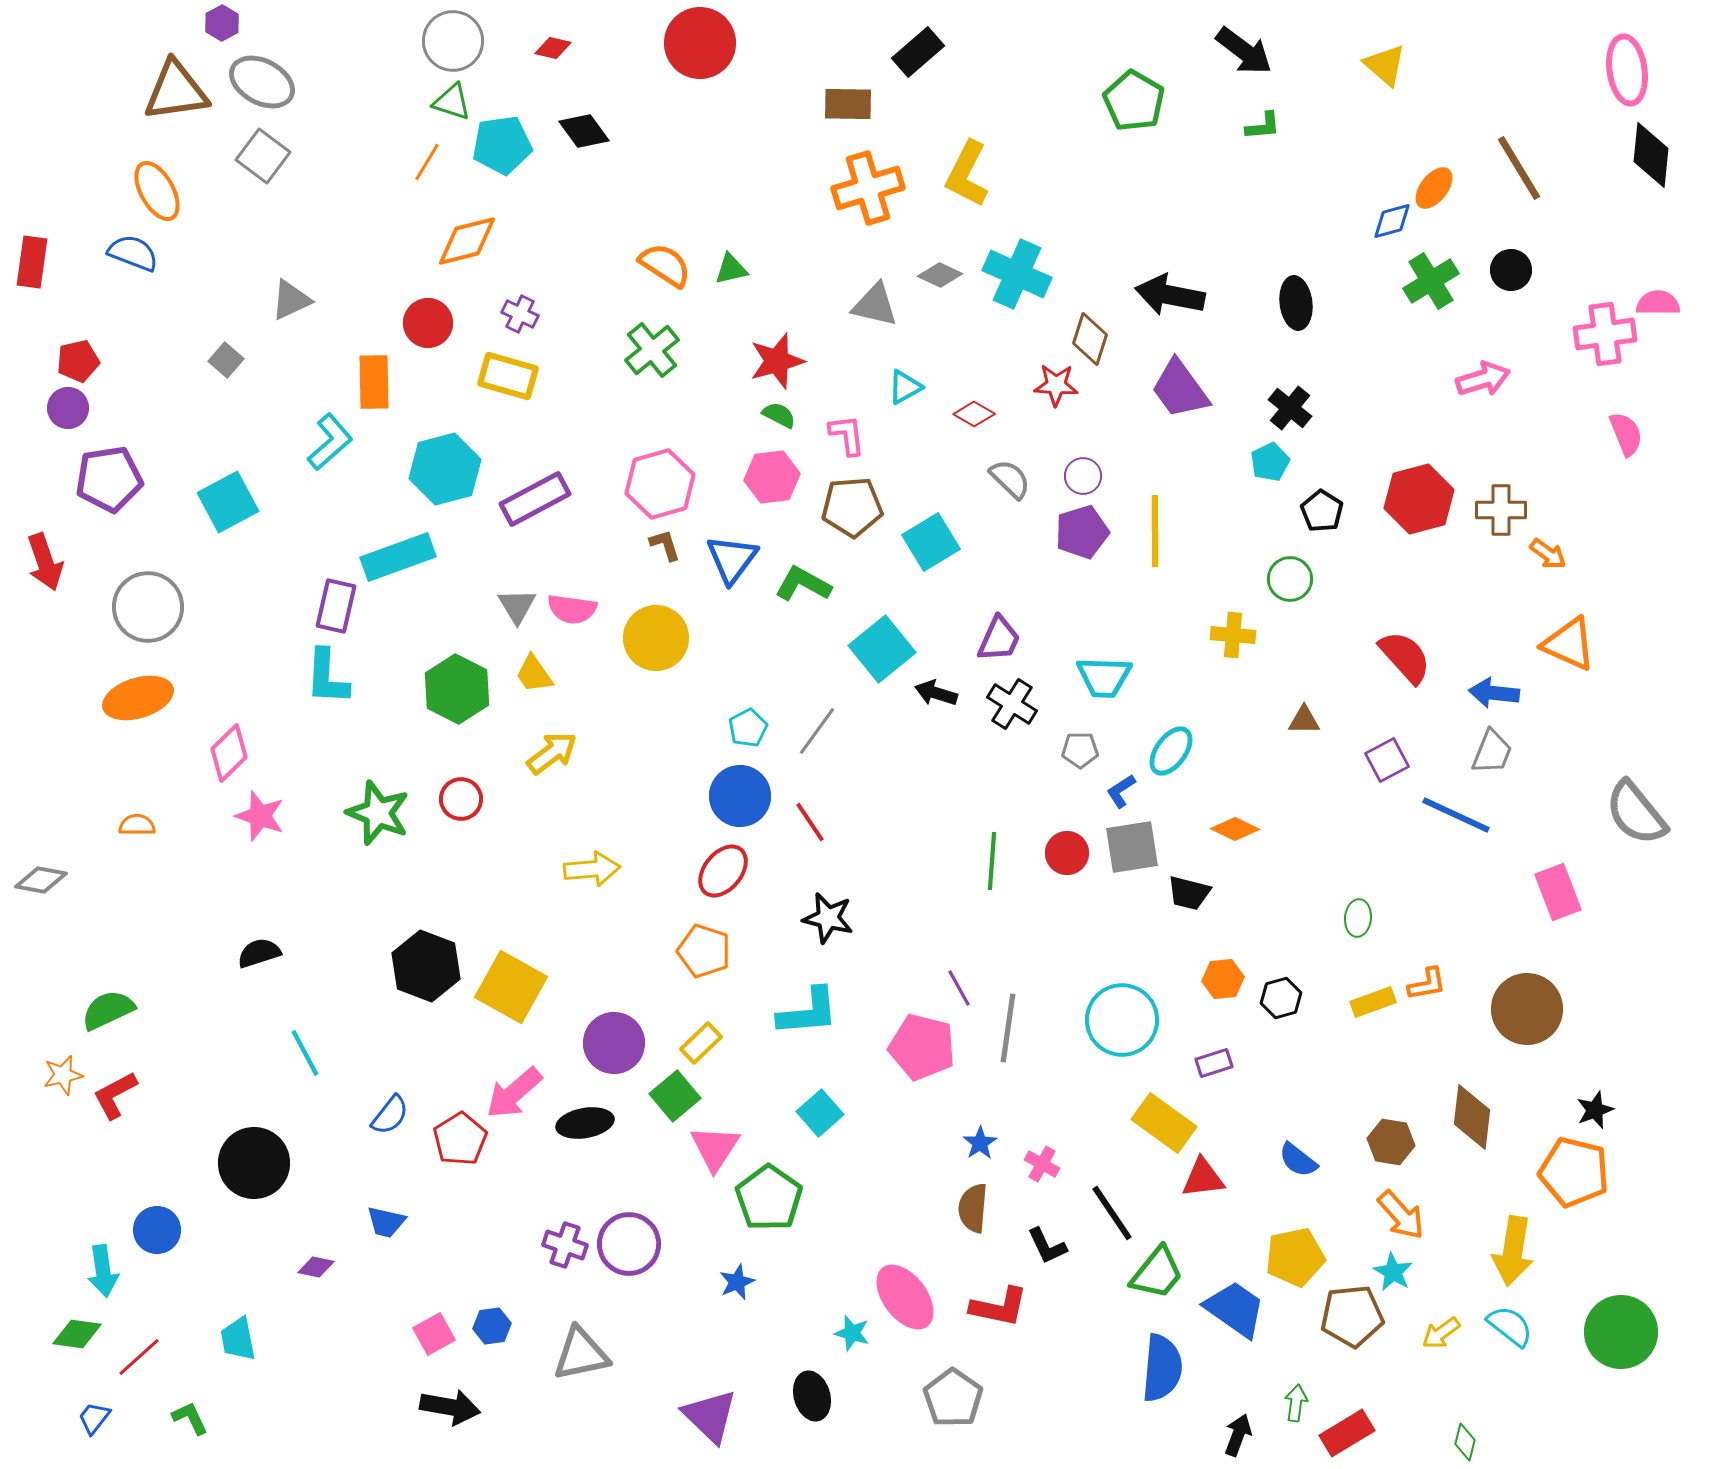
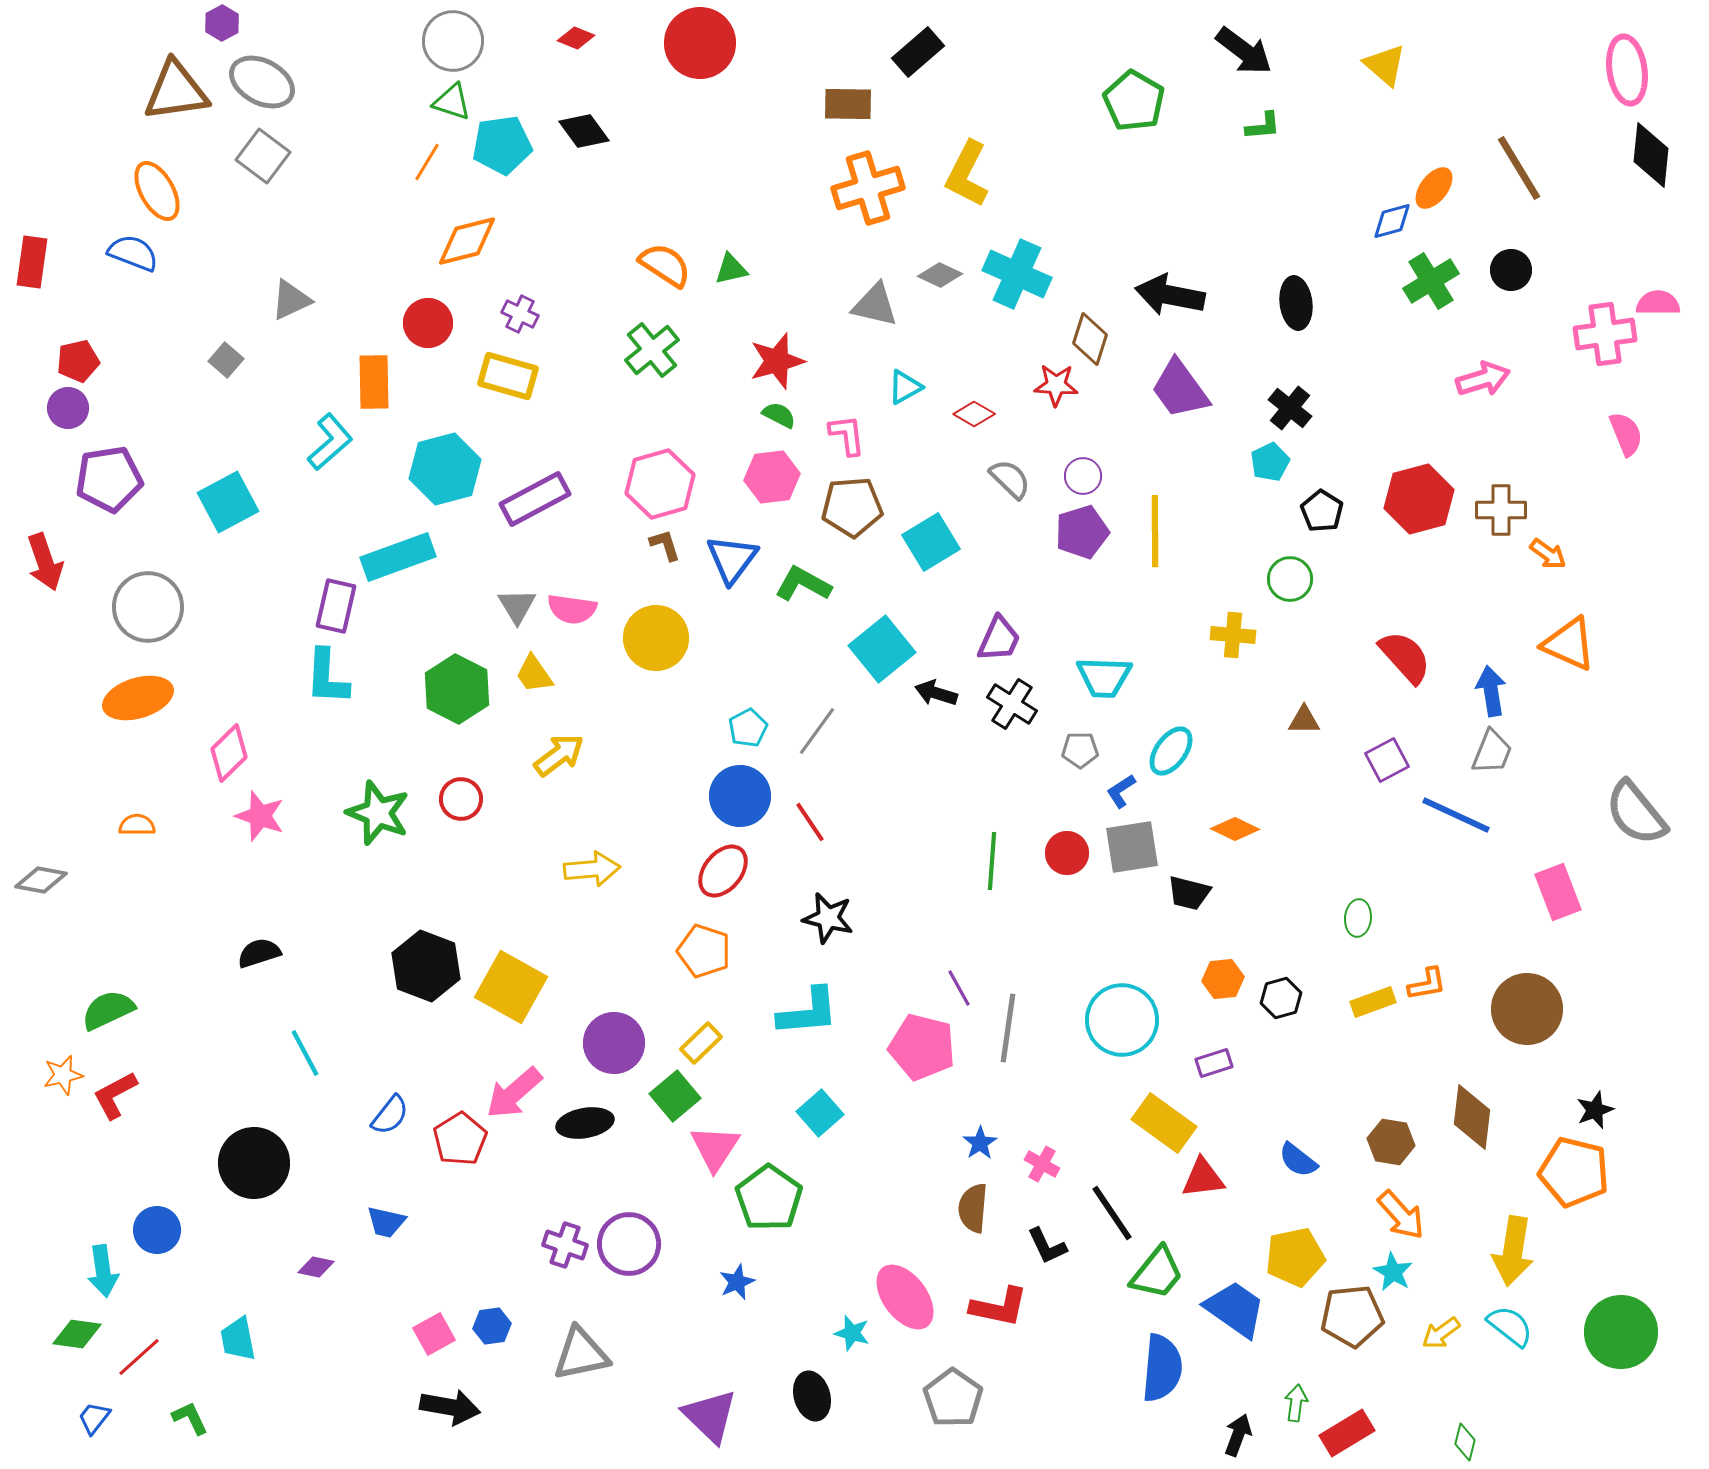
red diamond at (553, 48): moved 23 px right, 10 px up; rotated 9 degrees clockwise
blue arrow at (1494, 693): moved 3 px left, 2 px up; rotated 75 degrees clockwise
yellow arrow at (552, 753): moved 7 px right, 2 px down
